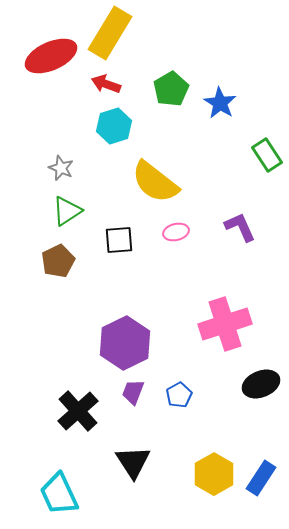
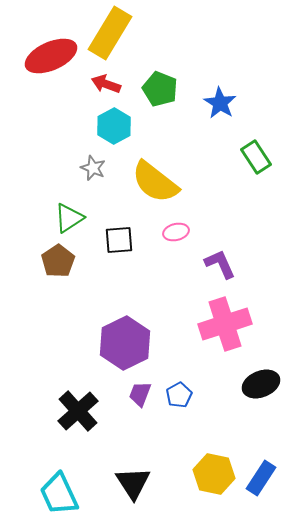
green pentagon: moved 11 px left; rotated 20 degrees counterclockwise
cyan hexagon: rotated 12 degrees counterclockwise
green rectangle: moved 11 px left, 2 px down
gray star: moved 32 px right
green triangle: moved 2 px right, 7 px down
purple L-shape: moved 20 px left, 37 px down
brown pentagon: rotated 8 degrees counterclockwise
purple trapezoid: moved 7 px right, 2 px down
black triangle: moved 21 px down
yellow hexagon: rotated 18 degrees counterclockwise
